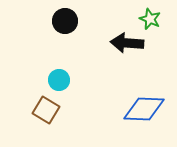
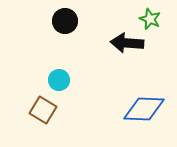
brown square: moved 3 px left
